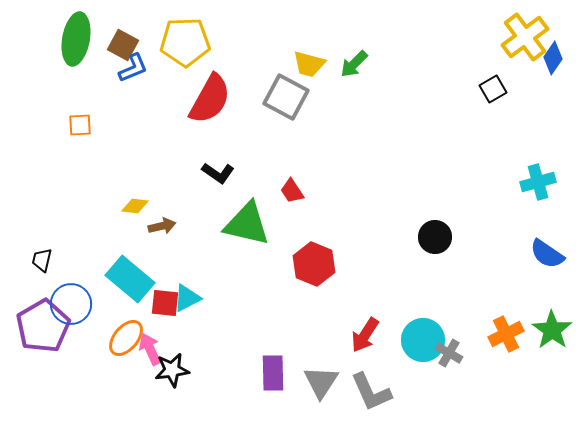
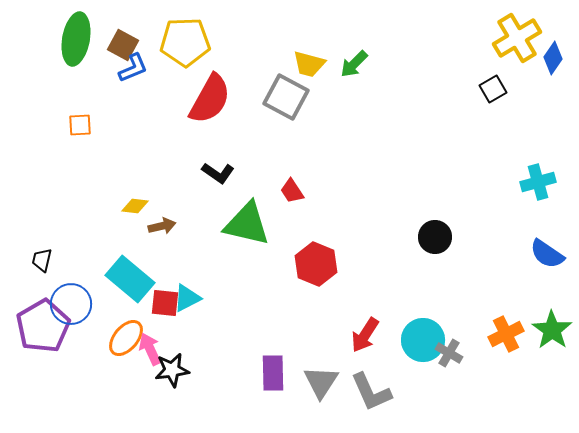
yellow cross: moved 8 px left, 1 px down; rotated 6 degrees clockwise
red hexagon: moved 2 px right
